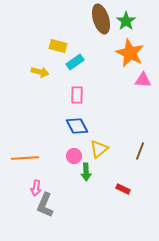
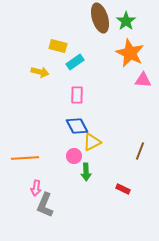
brown ellipse: moved 1 px left, 1 px up
yellow triangle: moved 7 px left, 7 px up; rotated 12 degrees clockwise
